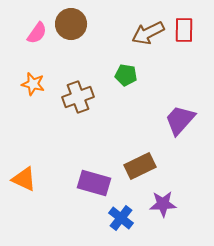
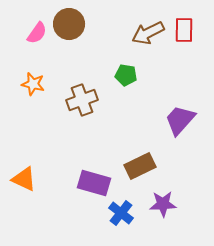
brown circle: moved 2 px left
brown cross: moved 4 px right, 3 px down
blue cross: moved 5 px up
